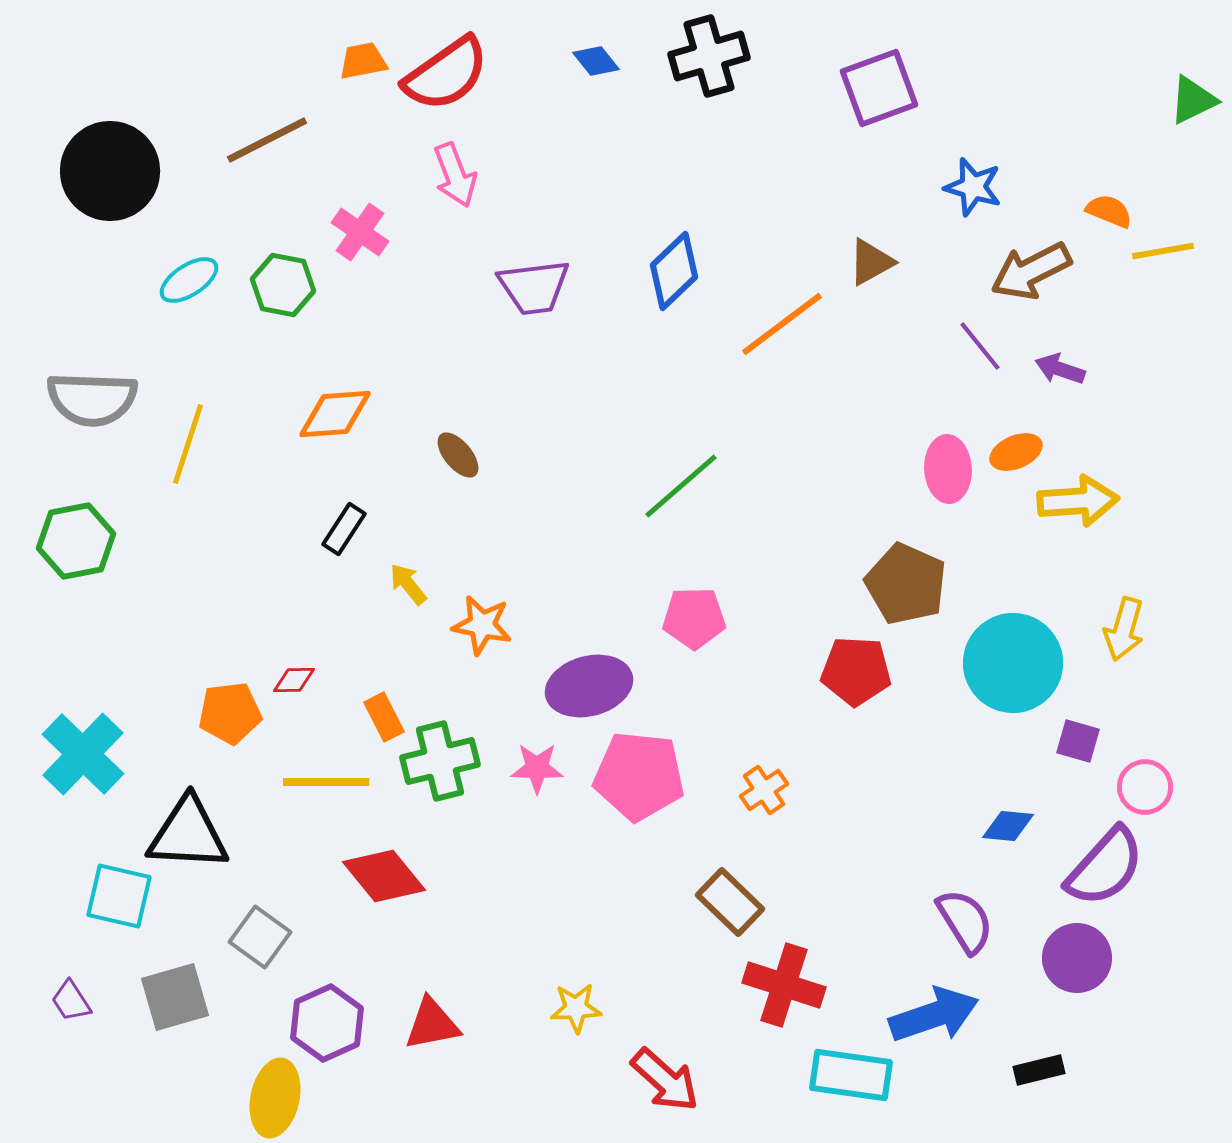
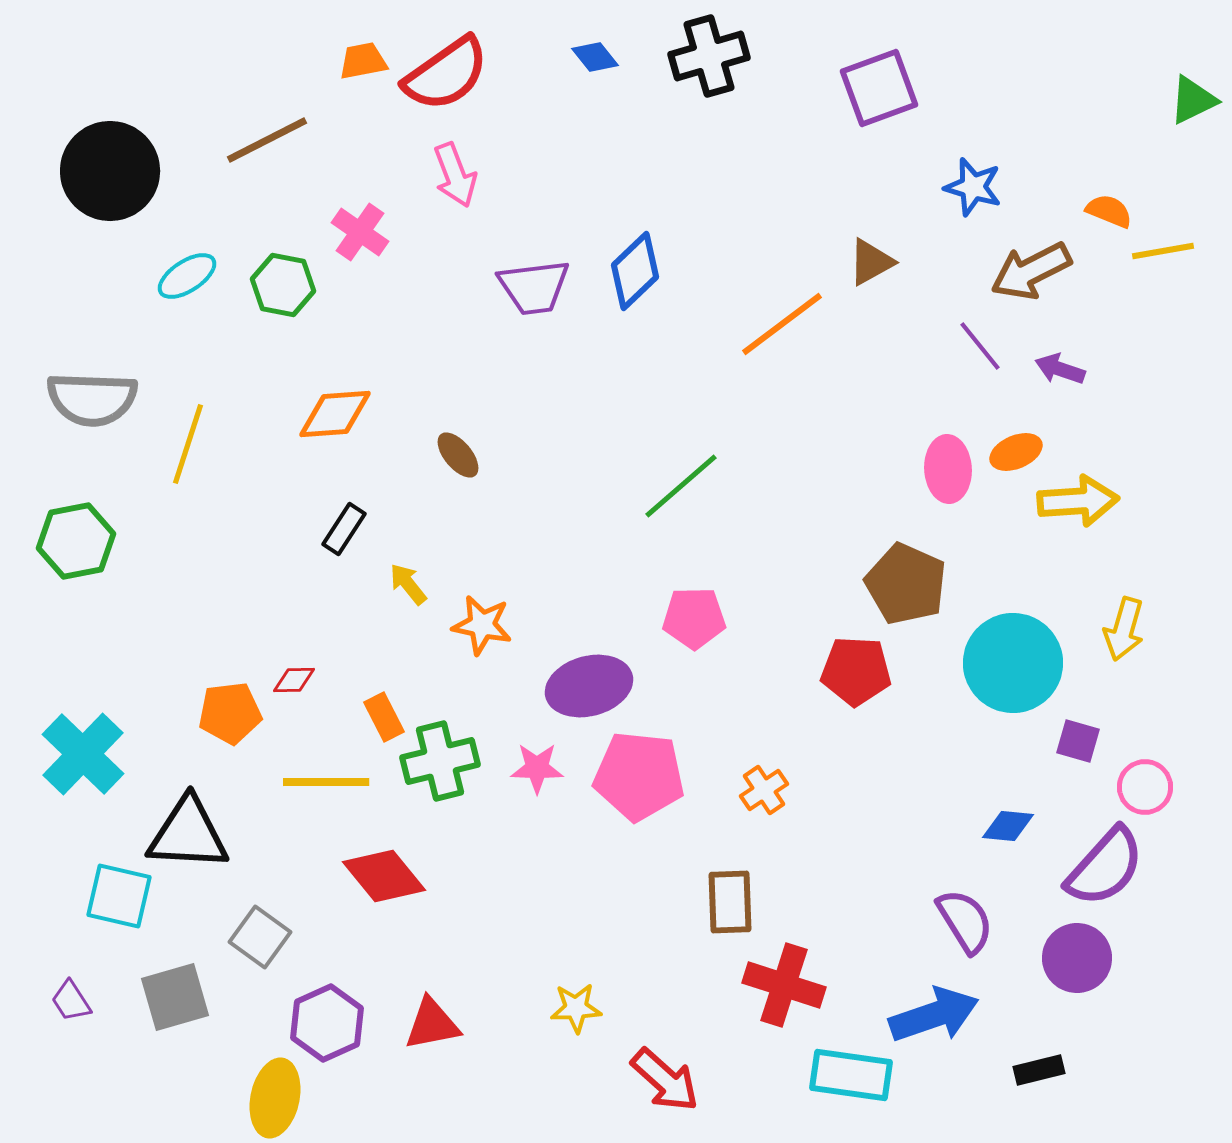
blue diamond at (596, 61): moved 1 px left, 4 px up
blue diamond at (674, 271): moved 39 px left
cyan ellipse at (189, 280): moved 2 px left, 4 px up
brown rectangle at (730, 902): rotated 44 degrees clockwise
